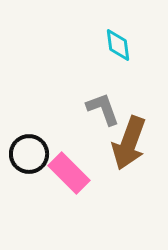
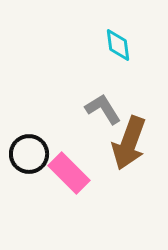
gray L-shape: rotated 12 degrees counterclockwise
